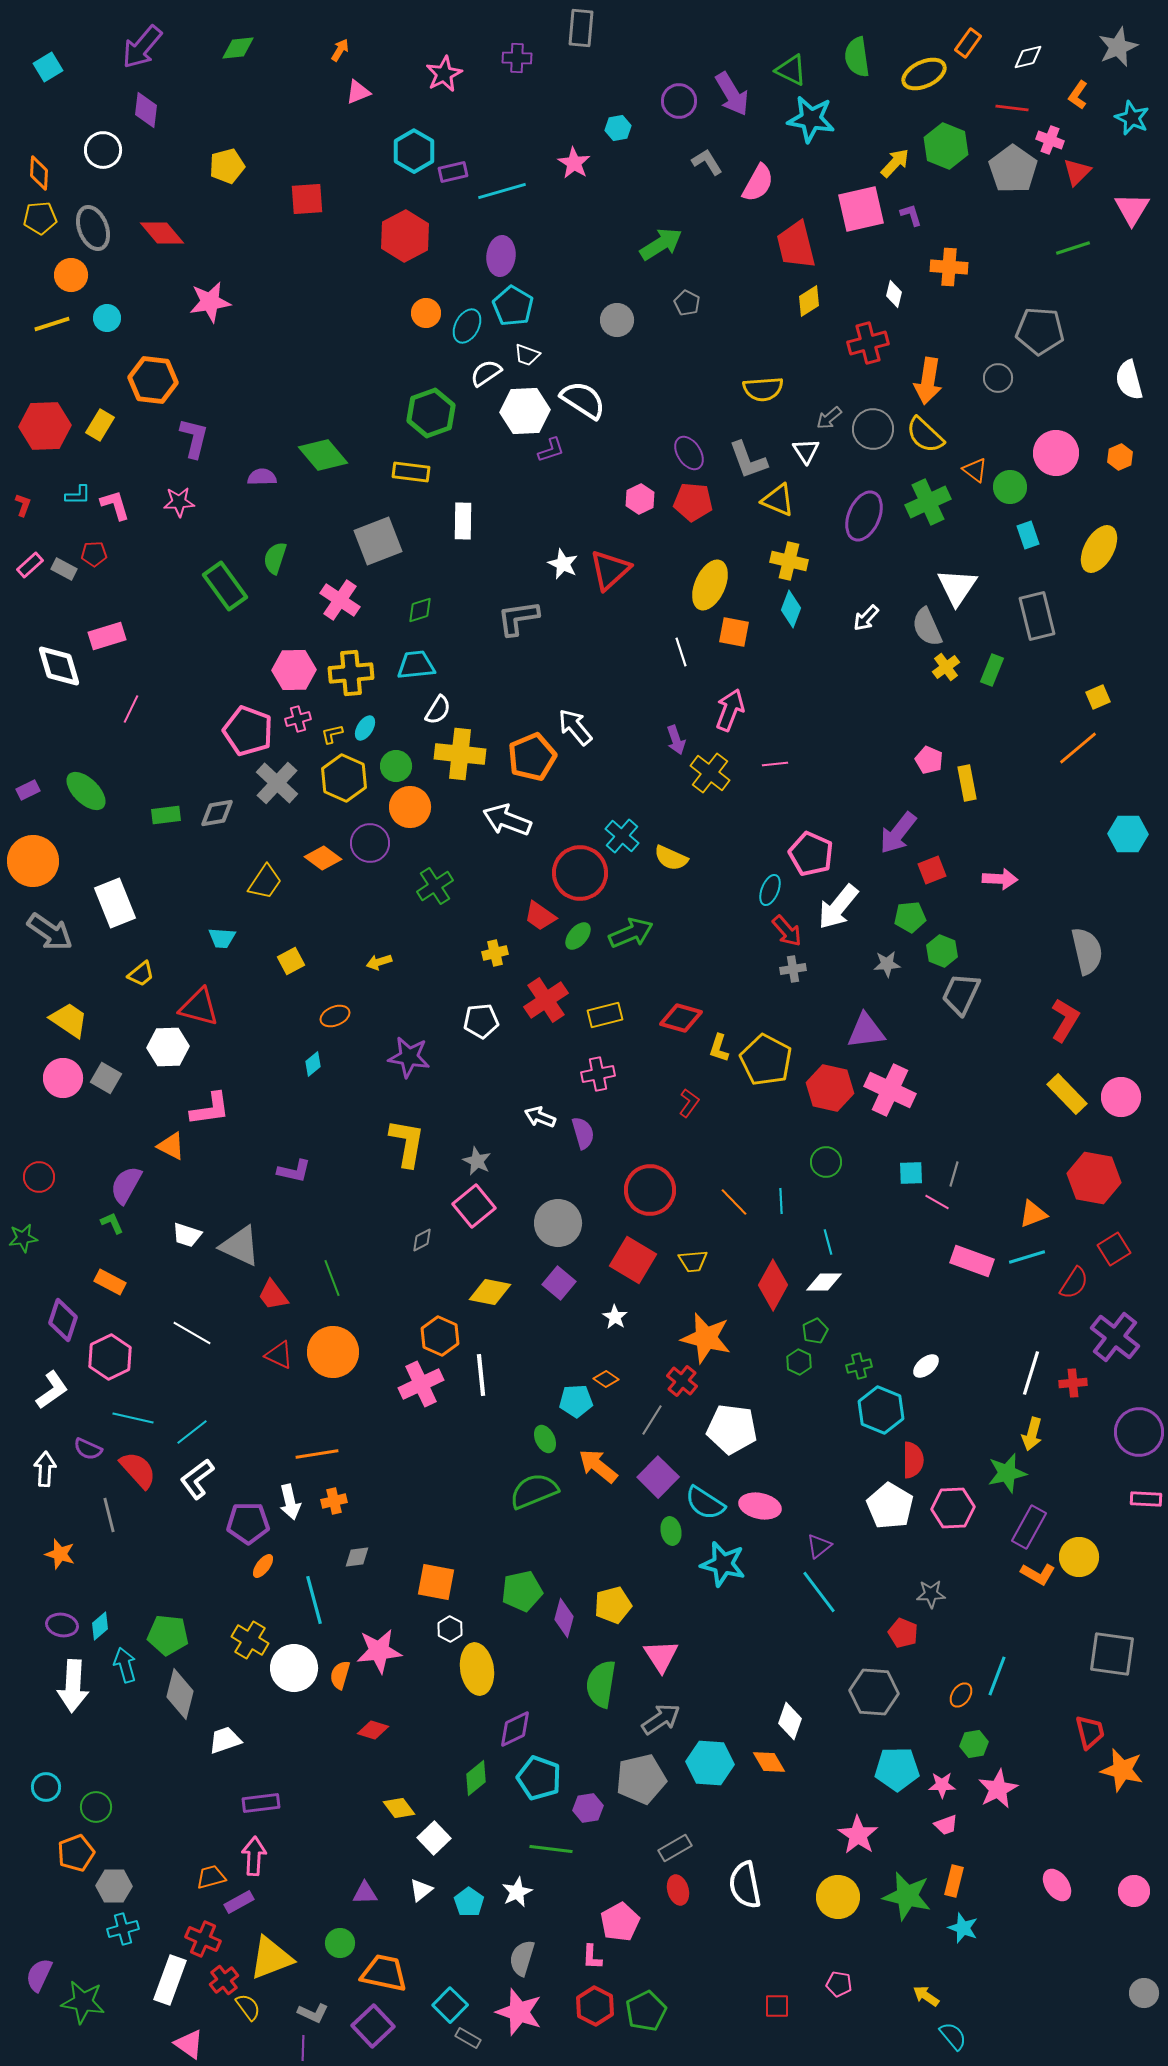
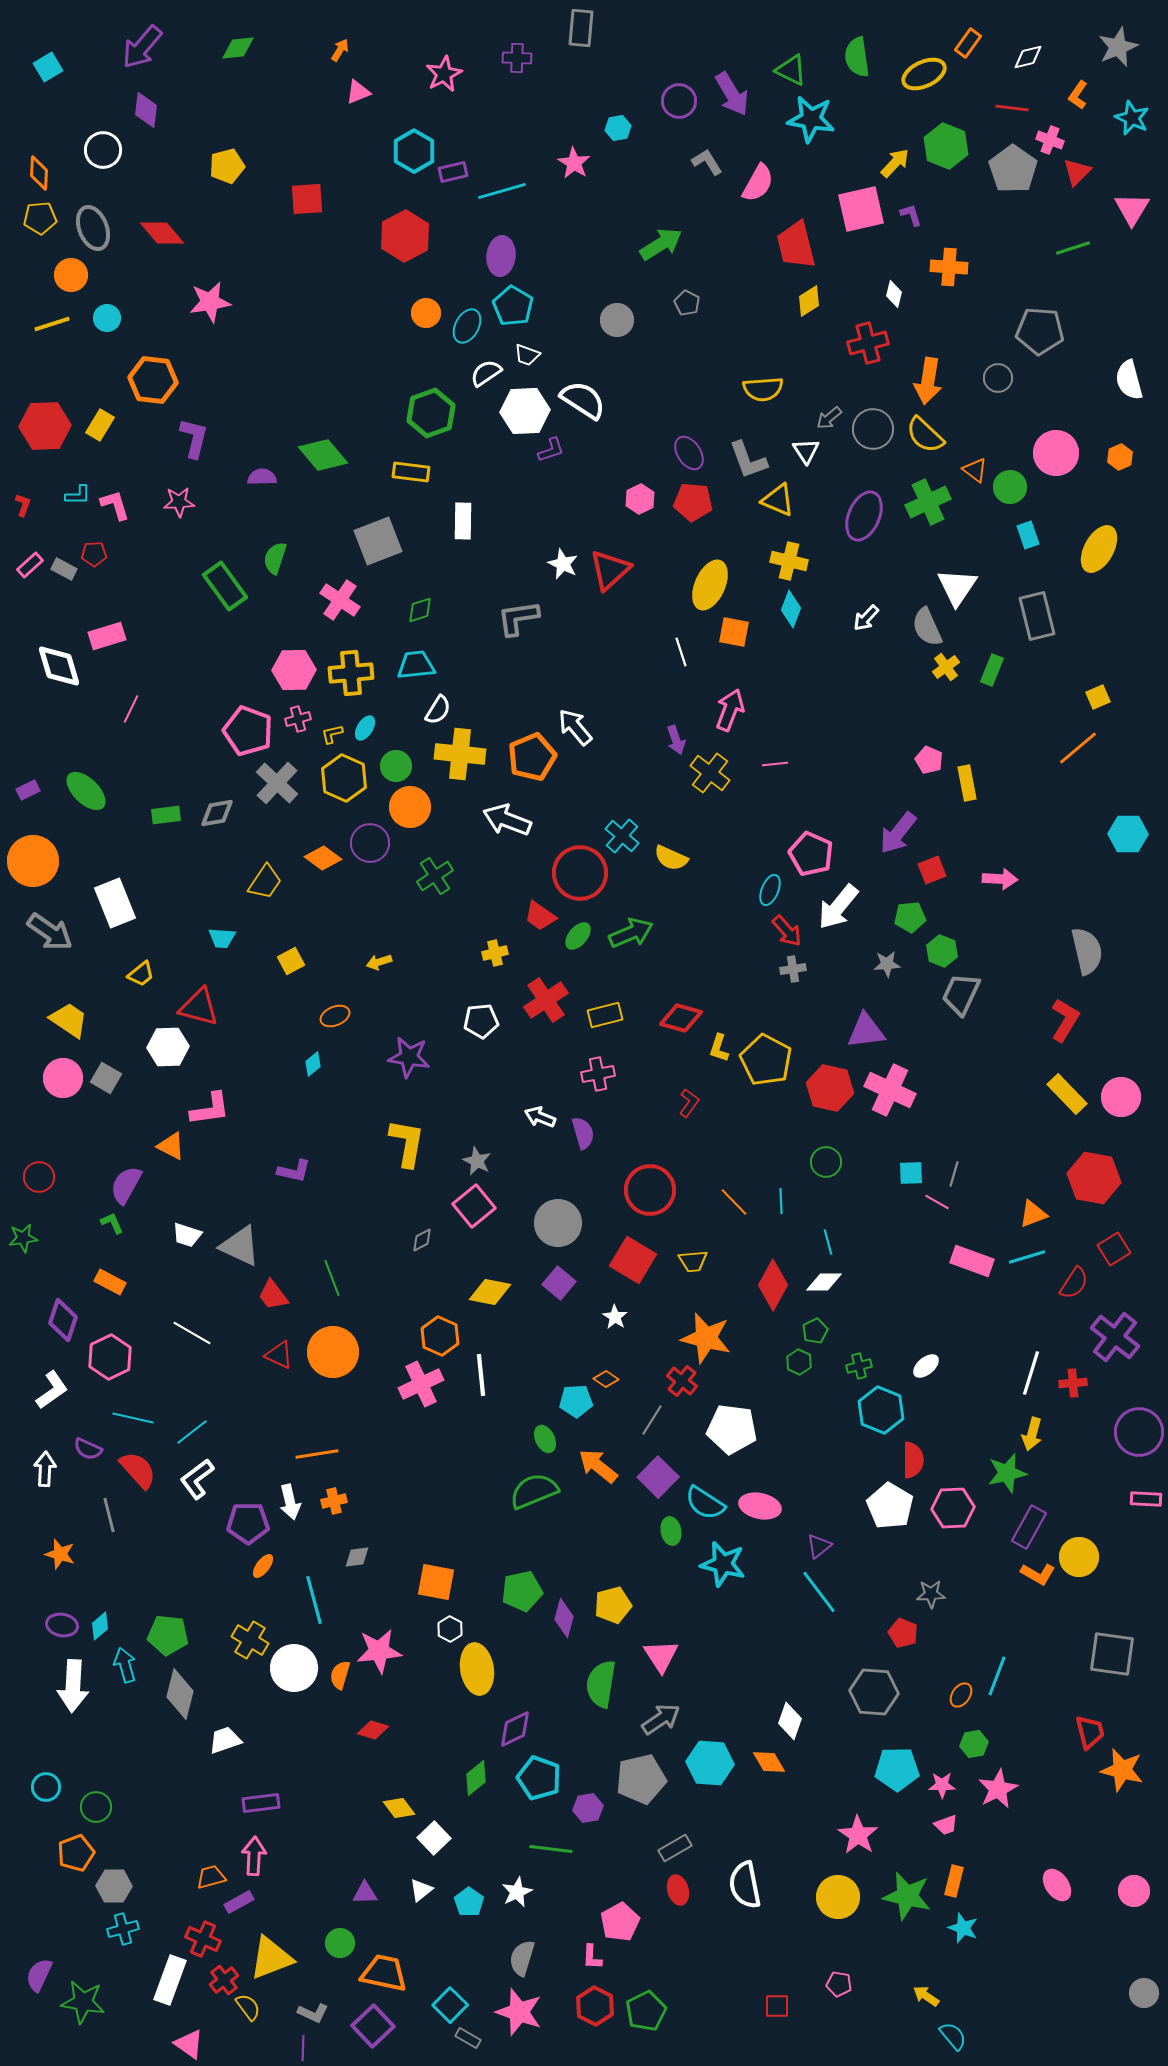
green cross at (435, 886): moved 10 px up
